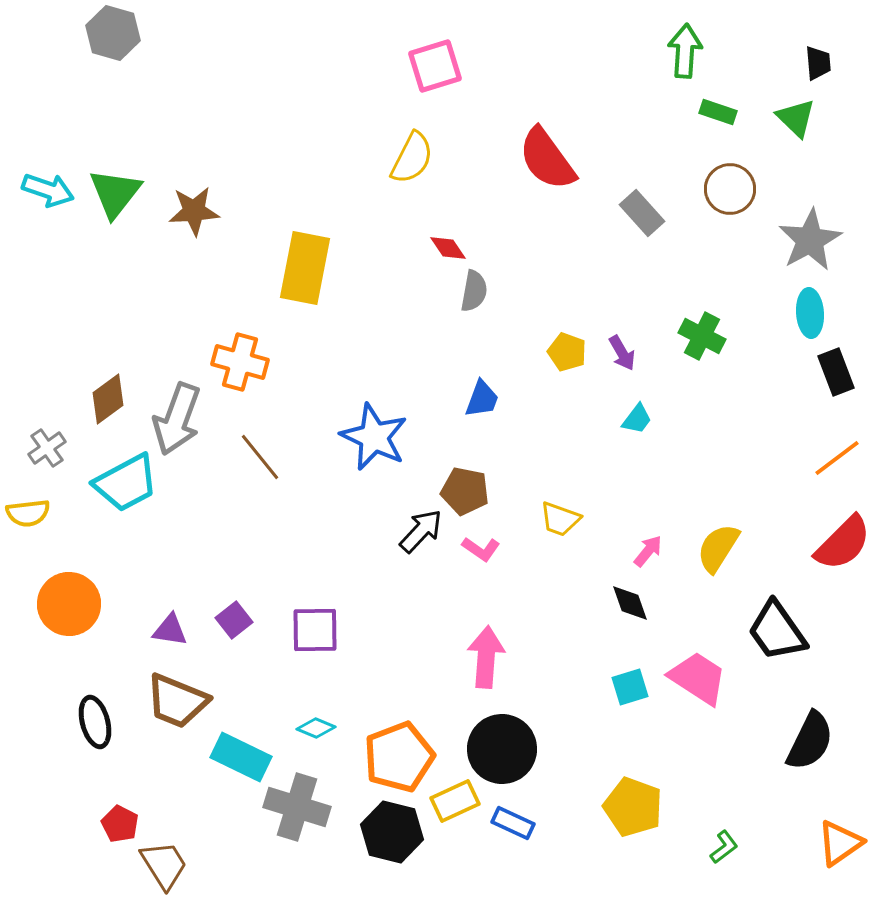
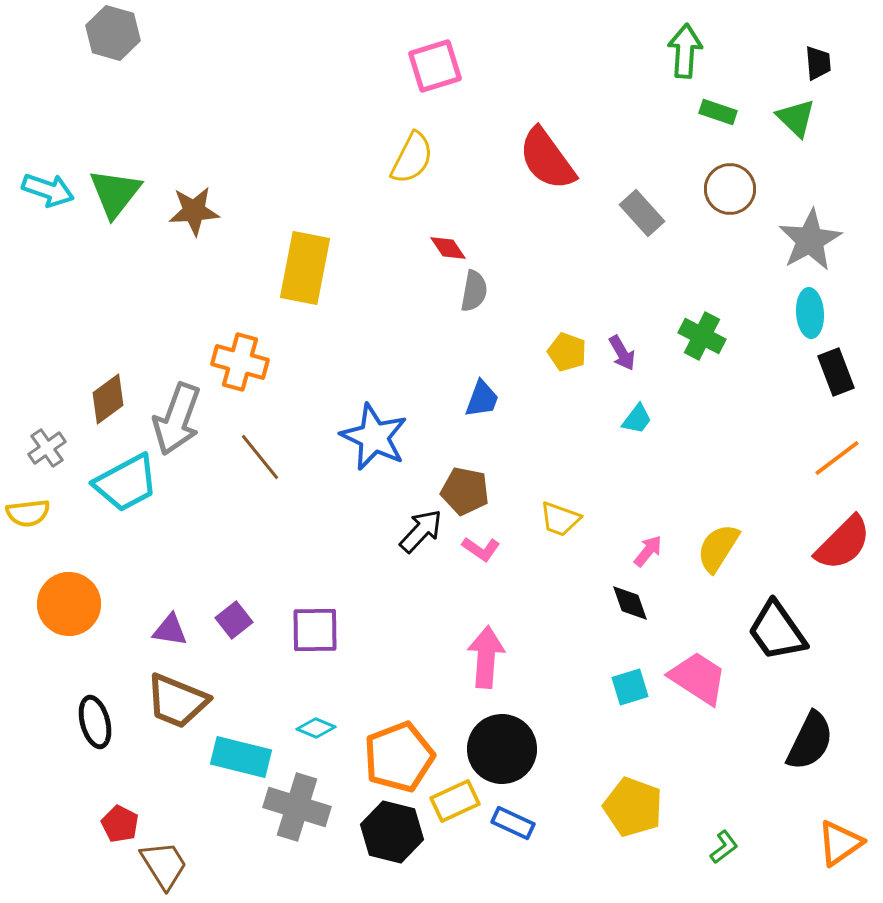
cyan rectangle at (241, 757): rotated 12 degrees counterclockwise
